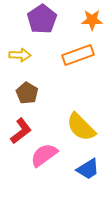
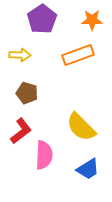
brown pentagon: rotated 15 degrees counterclockwise
pink semicircle: rotated 128 degrees clockwise
